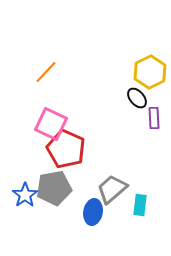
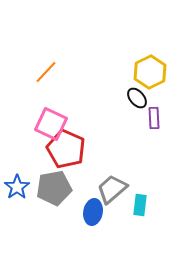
blue star: moved 8 px left, 8 px up
